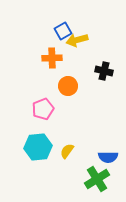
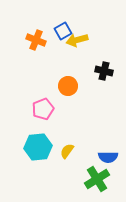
orange cross: moved 16 px left, 18 px up; rotated 24 degrees clockwise
